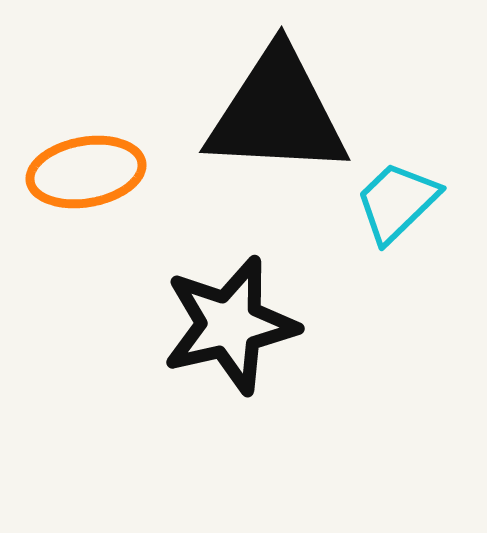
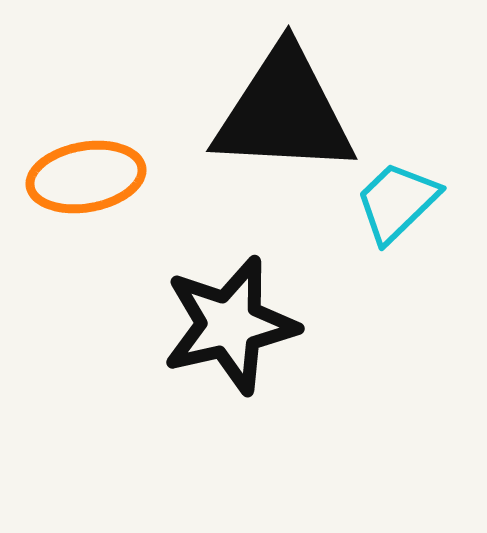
black triangle: moved 7 px right, 1 px up
orange ellipse: moved 5 px down
